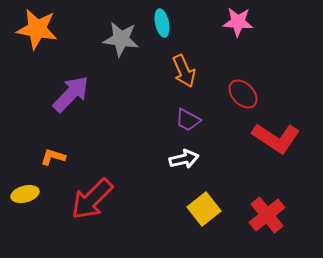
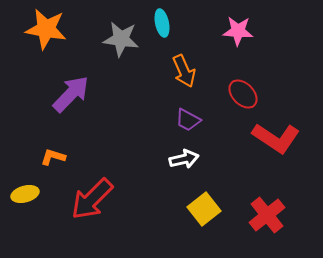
pink star: moved 9 px down
orange star: moved 9 px right
